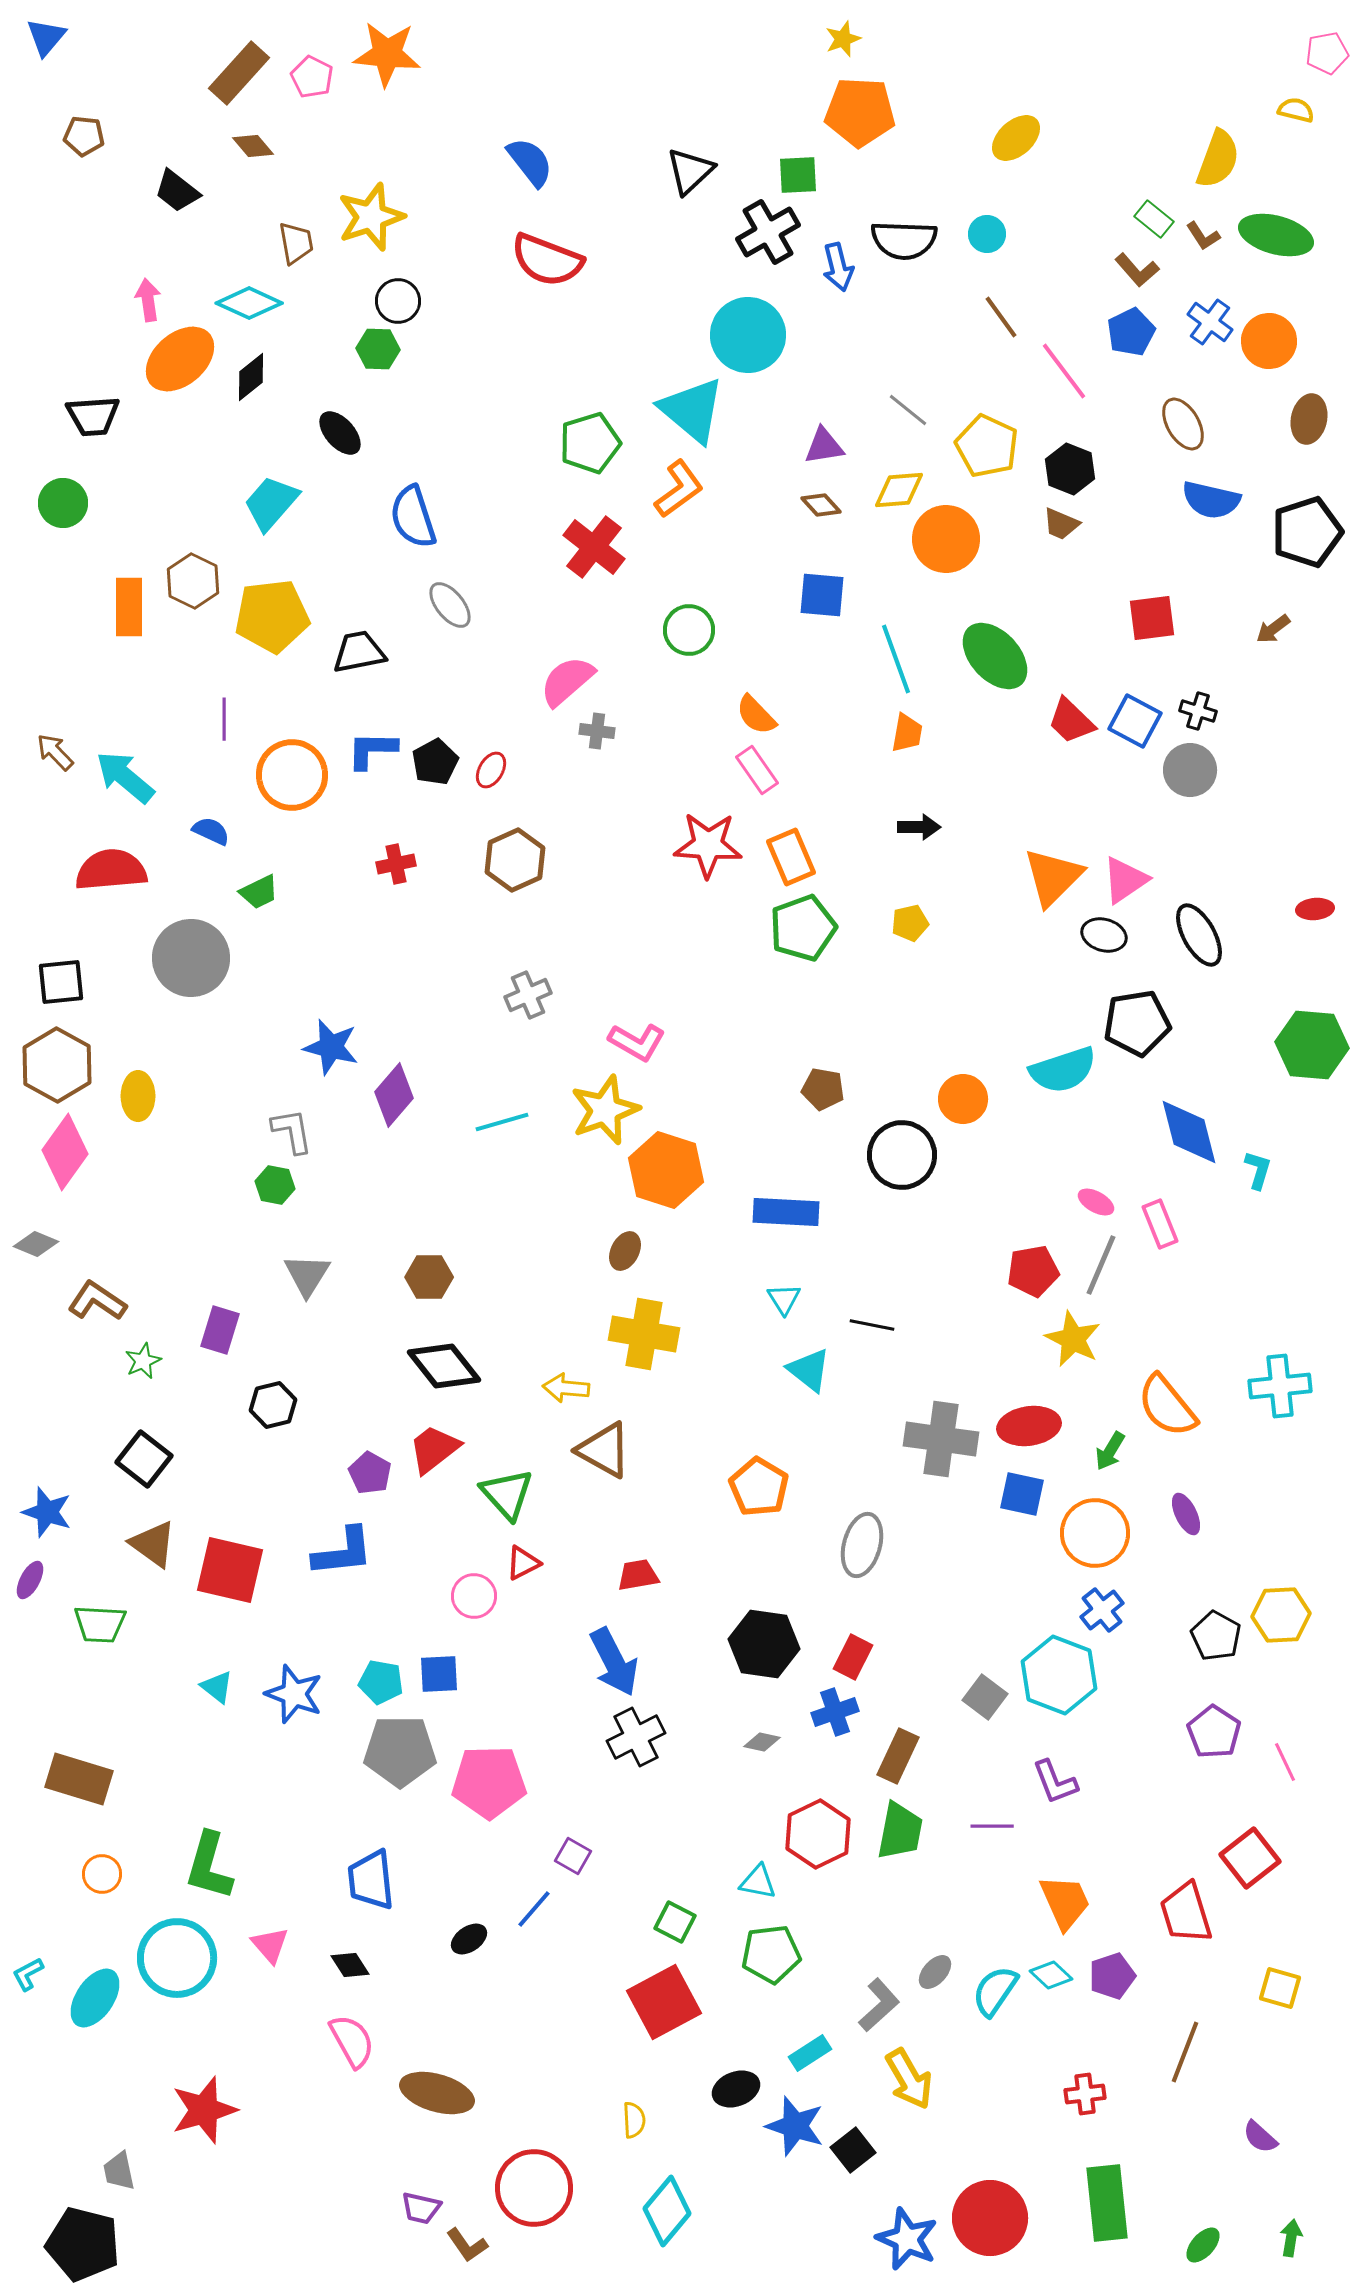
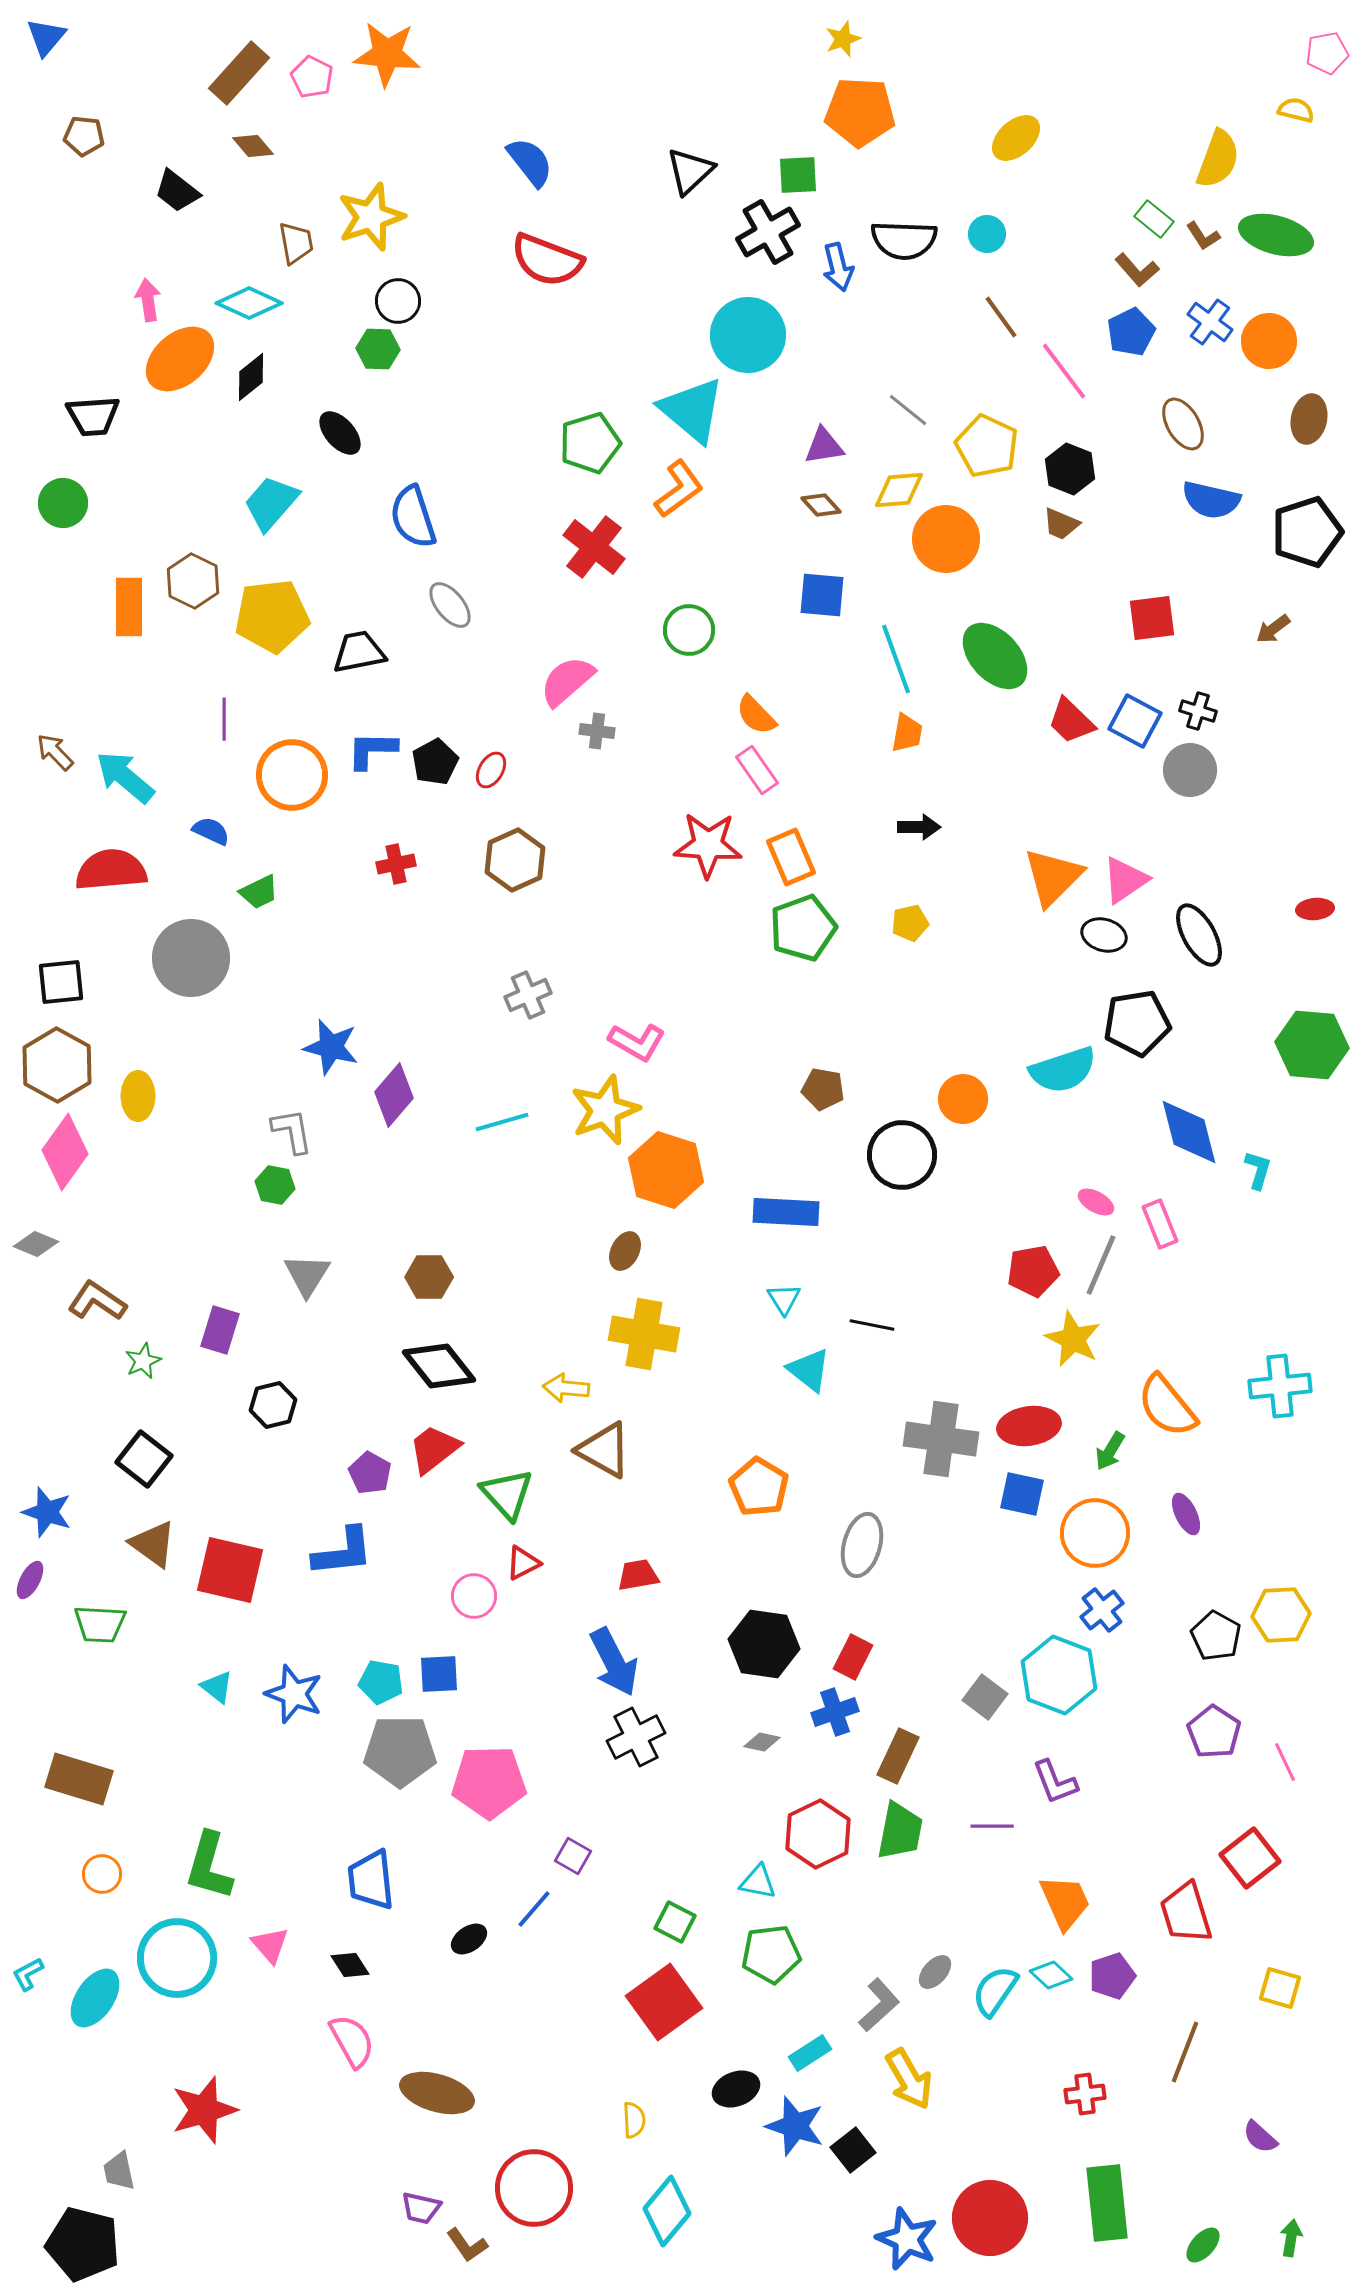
black diamond at (444, 1366): moved 5 px left
red square at (664, 2002): rotated 8 degrees counterclockwise
